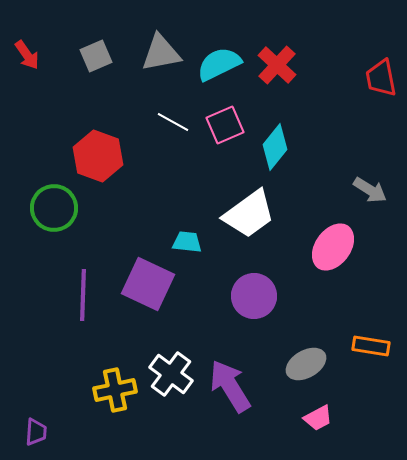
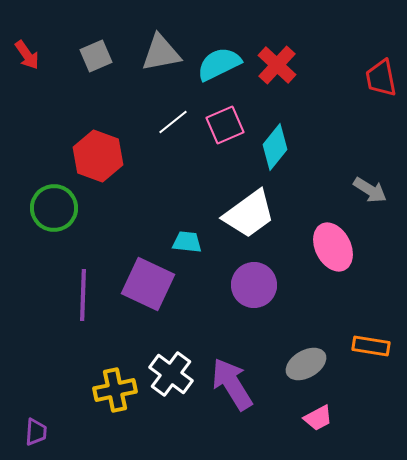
white line: rotated 68 degrees counterclockwise
pink ellipse: rotated 63 degrees counterclockwise
purple circle: moved 11 px up
purple arrow: moved 2 px right, 2 px up
